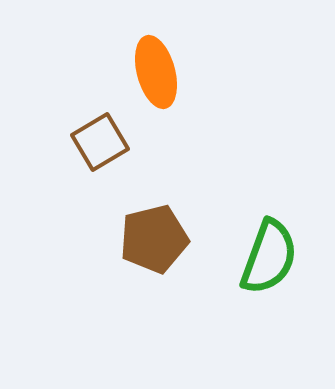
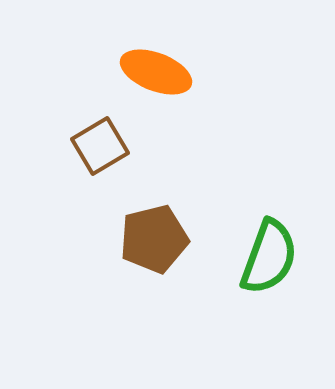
orange ellipse: rotated 54 degrees counterclockwise
brown square: moved 4 px down
